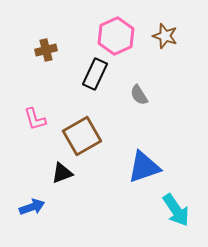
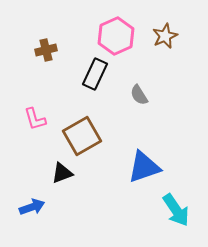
brown star: rotated 30 degrees clockwise
